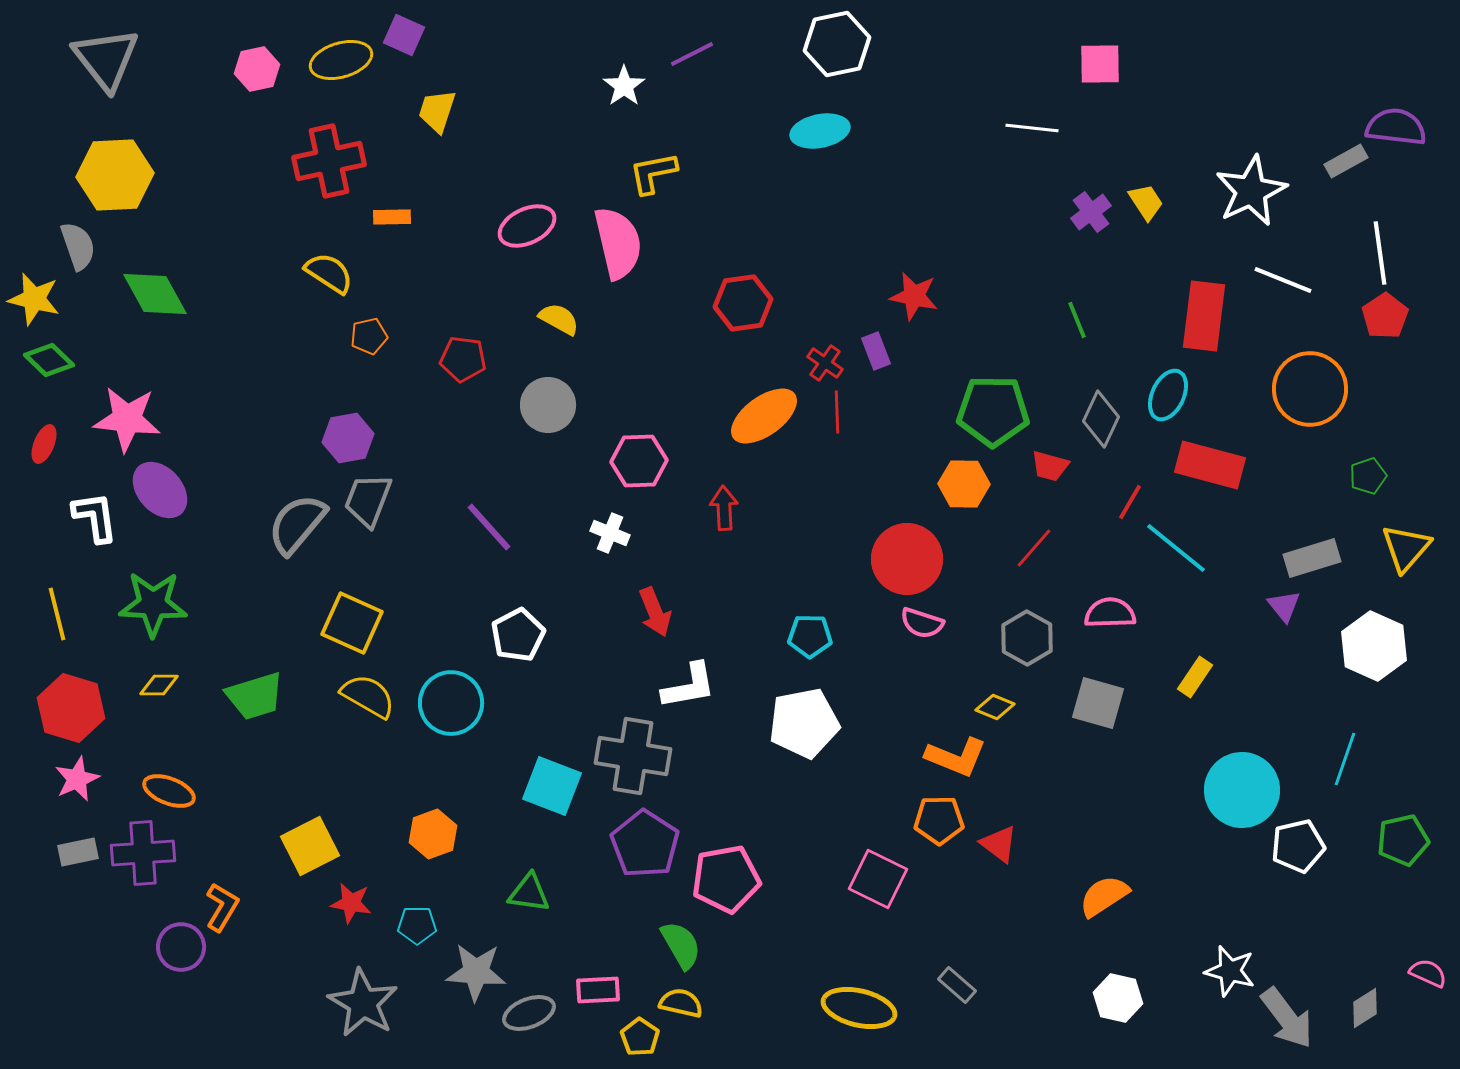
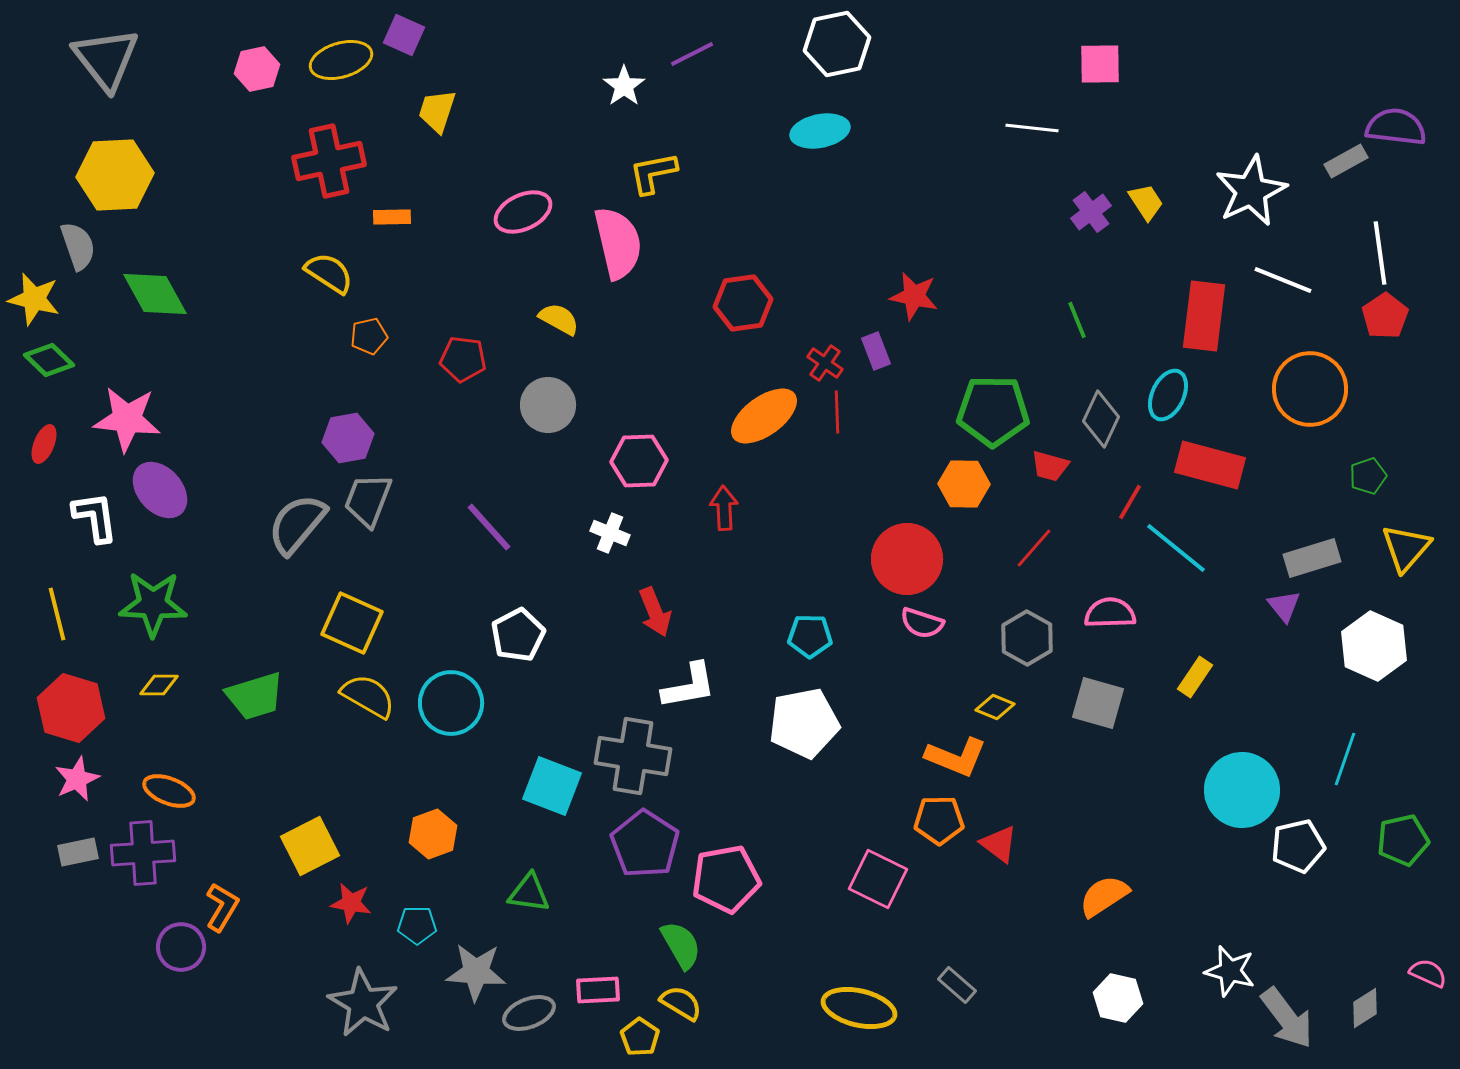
pink ellipse at (527, 226): moved 4 px left, 14 px up
yellow semicircle at (681, 1003): rotated 18 degrees clockwise
